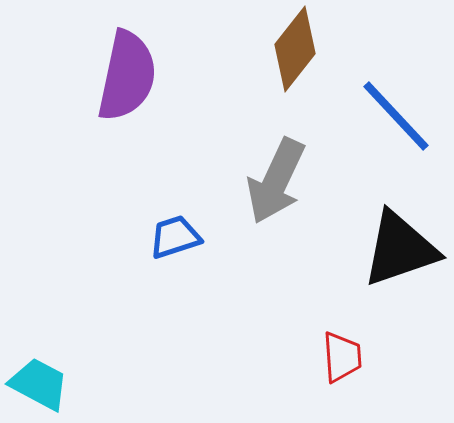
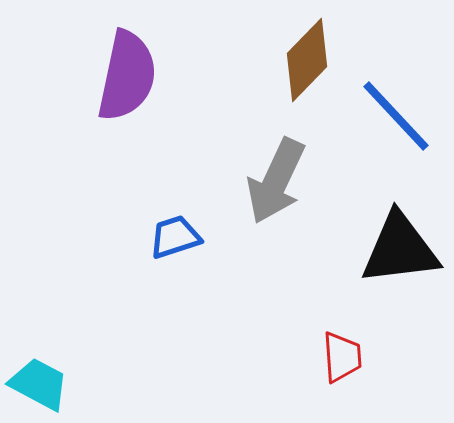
brown diamond: moved 12 px right, 11 px down; rotated 6 degrees clockwise
black triangle: rotated 12 degrees clockwise
